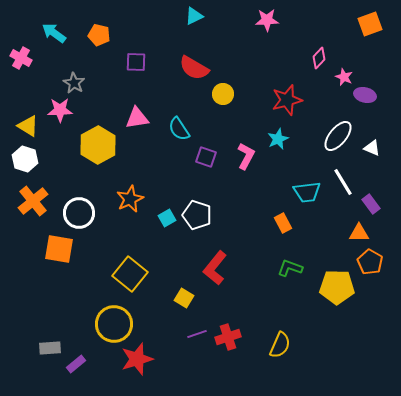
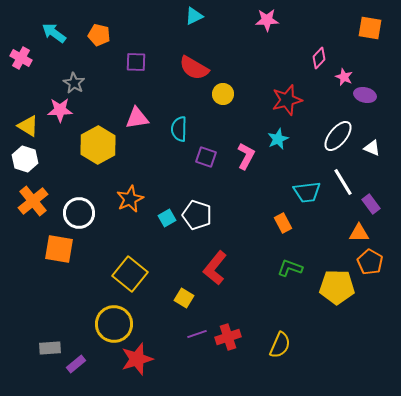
orange square at (370, 24): moved 4 px down; rotated 30 degrees clockwise
cyan semicircle at (179, 129): rotated 35 degrees clockwise
